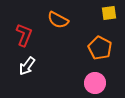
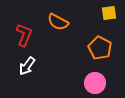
orange semicircle: moved 2 px down
